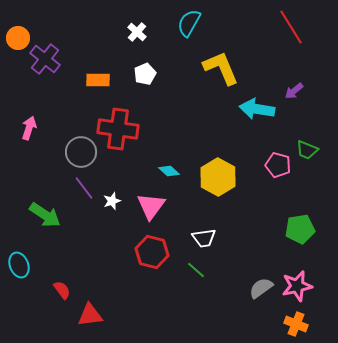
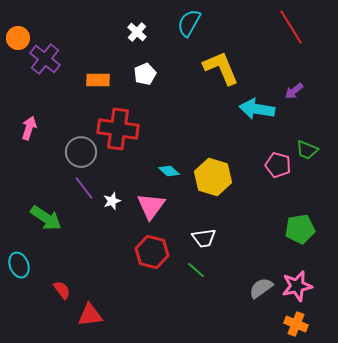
yellow hexagon: moved 5 px left; rotated 12 degrees counterclockwise
green arrow: moved 1 px right, 3 px down
